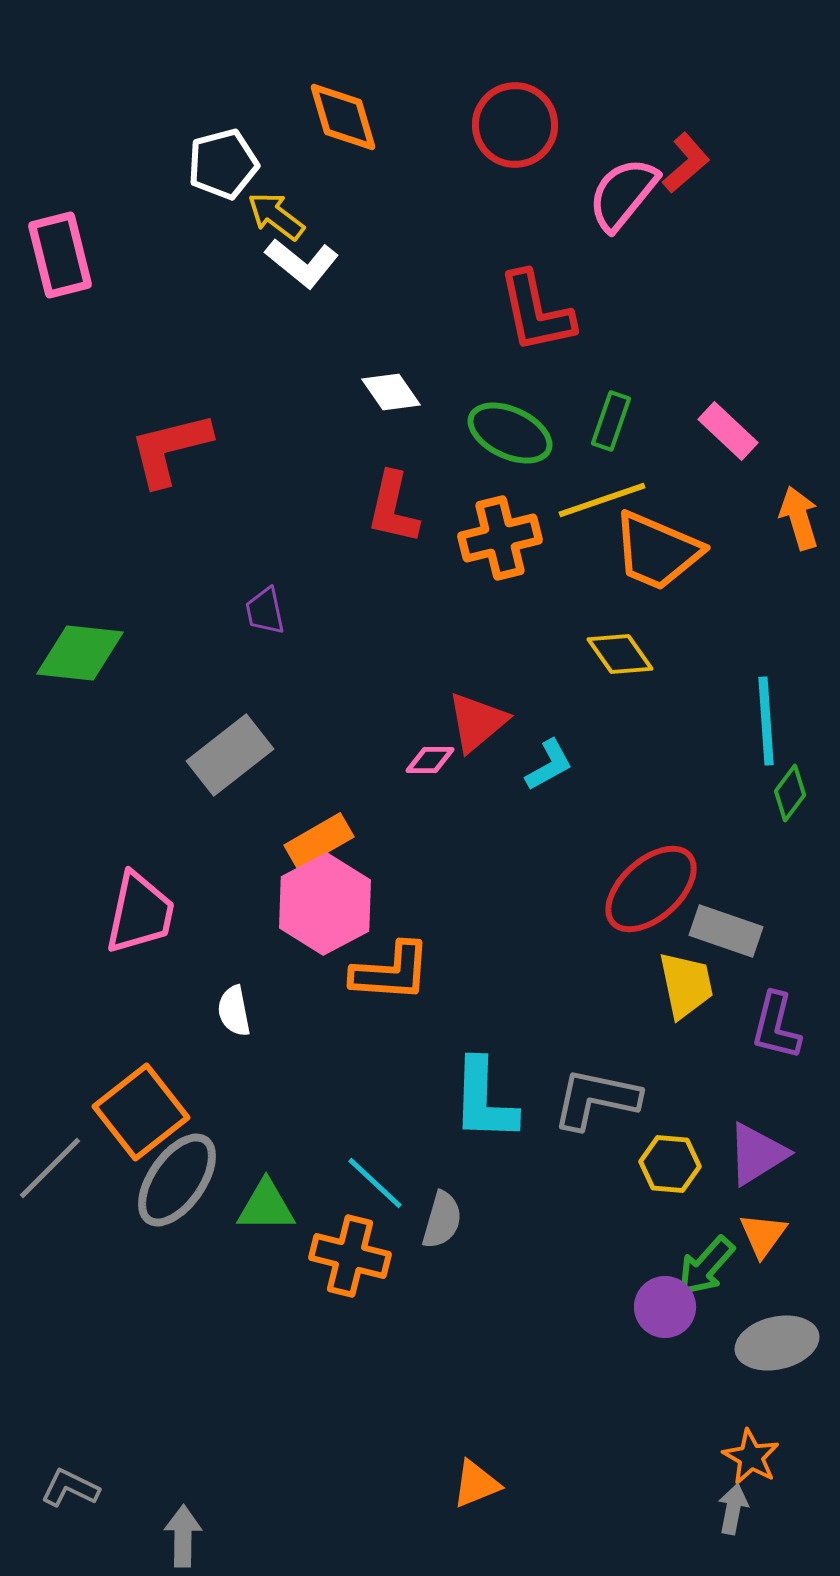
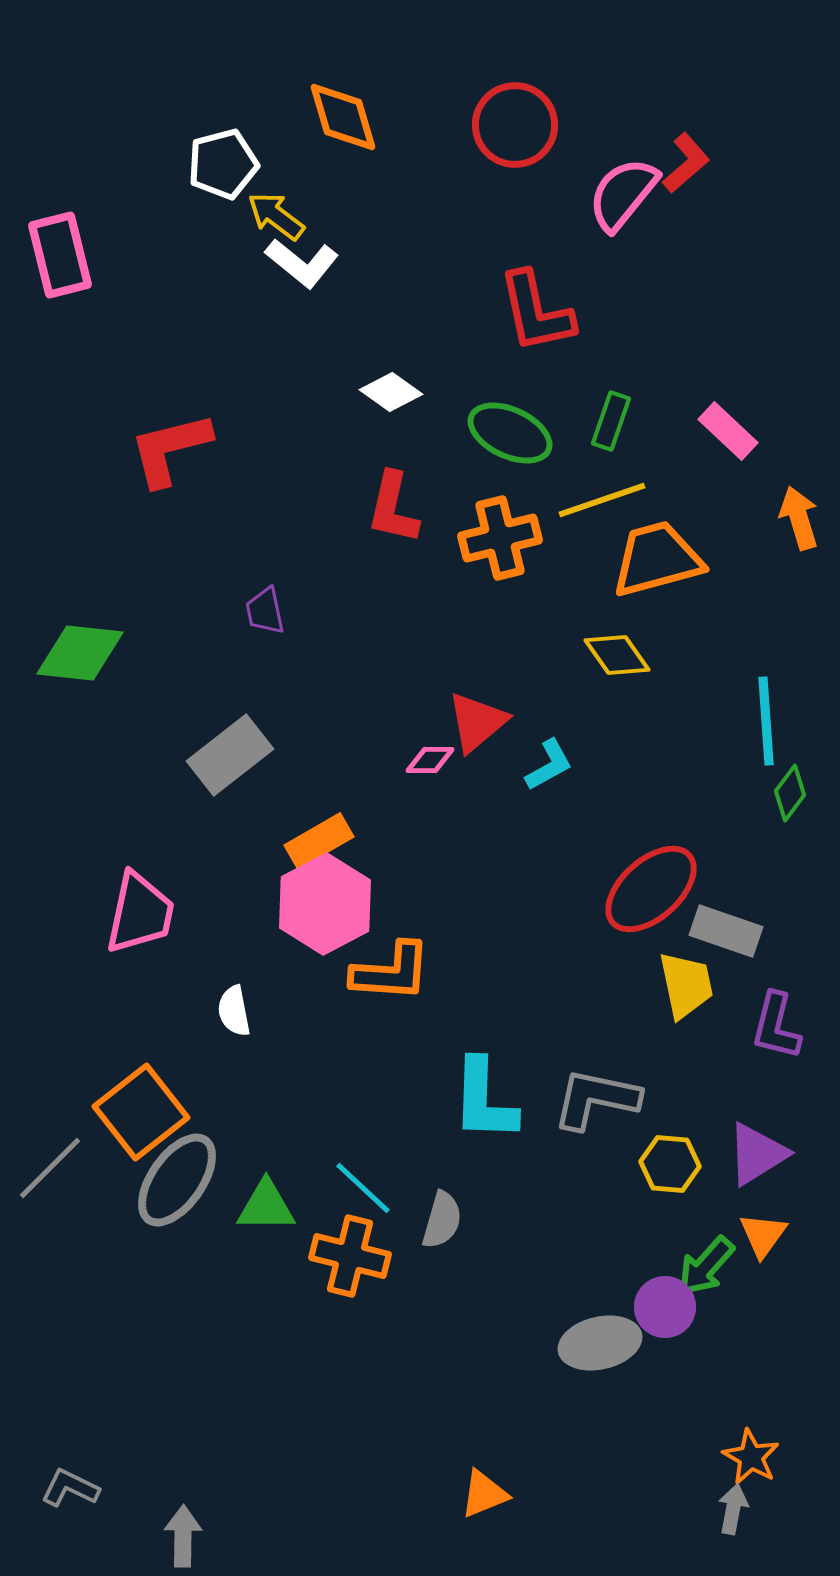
white diamond at (391, 392): rotated 20 degrees counterclockwise
orange trapezoid at (657, 551): moved 8 px down; rotated 142 degrees clockwise
yellow diamond at (620, 654): moved 3 px left, 1 px down
cyan line at (375, 1183): moved 12 px left, 5 px down
gray ellipse at (777, 1343): moved 177 px left
orange triangle at (476, 1484): moved 8 px right, 10 px down
